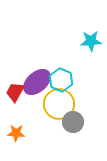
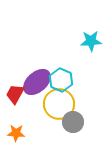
red trapezoid: moved 2 px down
